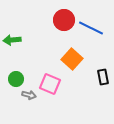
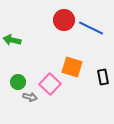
green arrow: rotated 18 degrees clockwise
orange square: moved 8 px down; rotated 25 degrees counterclockwise
green circle: moved 2 px right, 3 px down
pink square: rotated 20 degrees clockwise
gray arrow: moved 1 px right, 2 px down
